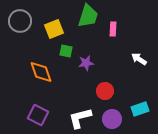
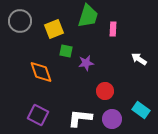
cyan rectangle: moved 1 px right, 1 px down; rotated 54 degrees clockwise
white L-shape: rotated 20 degrees clockwise
